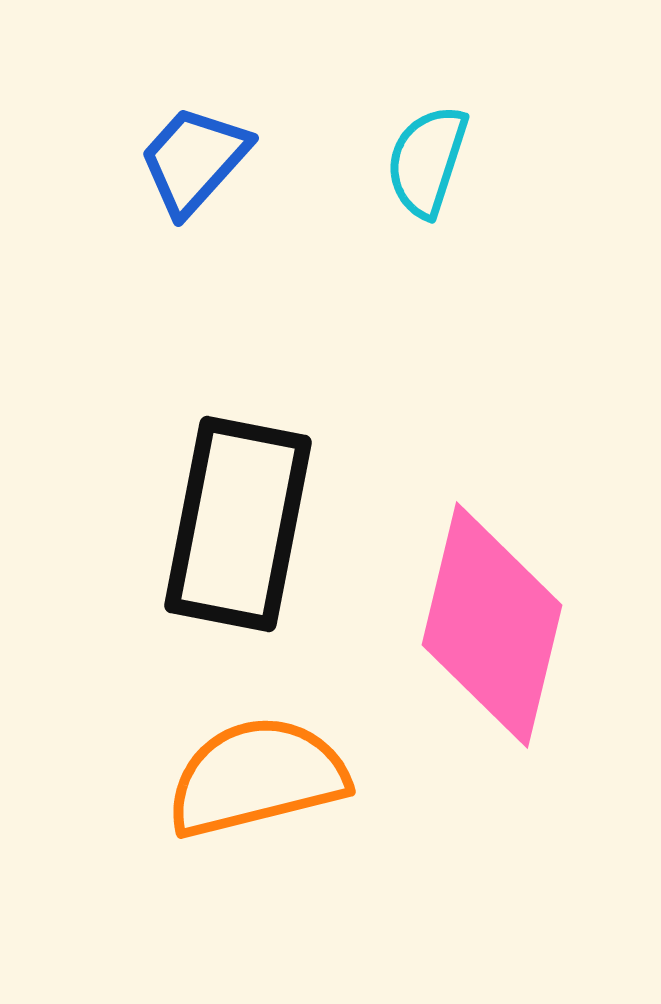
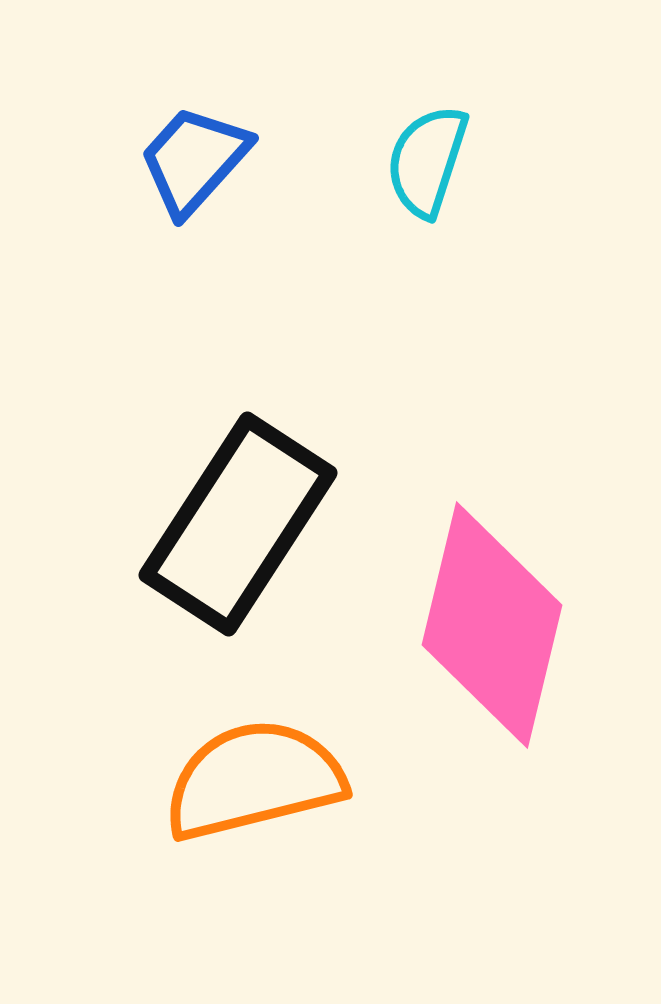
black rectangle: rotated 22 degrees clockwise
orange semicircle: moved 3 px left, 3 px down
